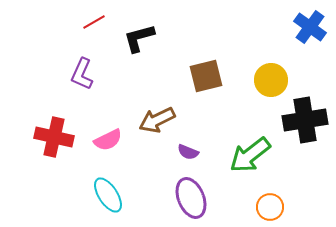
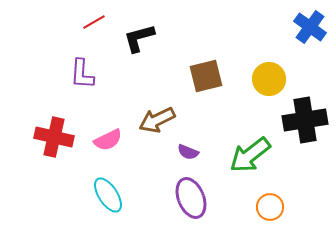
purple L-shape: rotated 20 degrees counterclockwise
yellow circle: moved 2 px left, 1 px up
